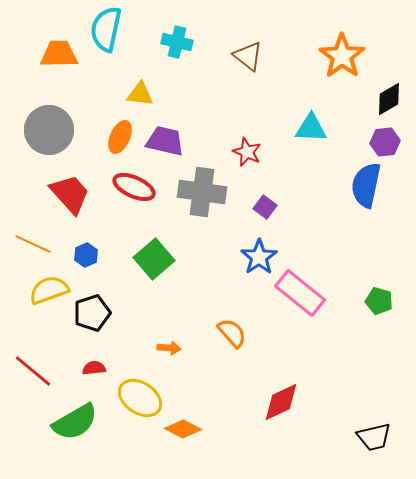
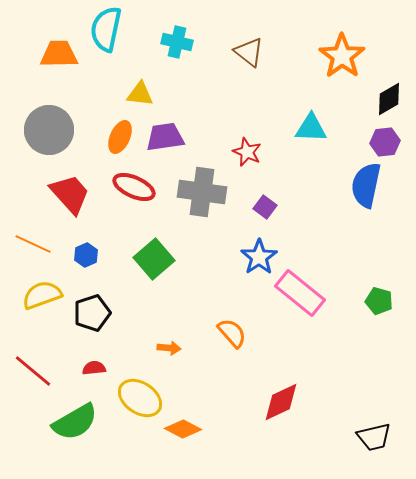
brown triangle: moved 1 px right, 4 px up
purple trapezoid: moved 4 px up; rotated 21 degrees counterclockwise
yellow semicircle: moved 7 px left, 5 px down
